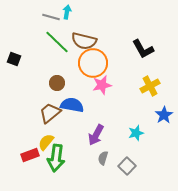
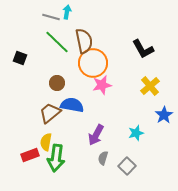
brown semicircle: rotated 115 degrees counterclockwise
black square: moved 6 px right, 1 px up
yellow cross: rotated 12 degrees counterclockwise
yellow semicircle: rotated 30 degrees counterclockwise
